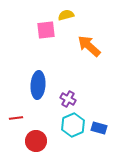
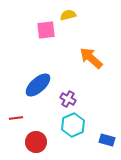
yellow semicircle: moved 2 px right
orange arrow: moved 2 px right, 12 px down
blue ellipse: rotated 44 degrees clockwise
blue rectangle: moved 8 px right, 12 px down
red circle: moved 1 px down
